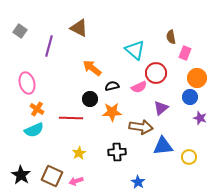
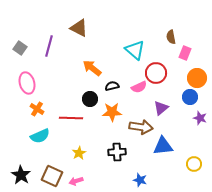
gray square: moved 17 px down
cyan semicircle: moved 6 px right, 6 px down
yellow circle: moved 5 px right, 7 px down
blue star: moved 2 px right, 2 px up; rotated 16 degrees counterclockwise
